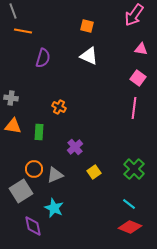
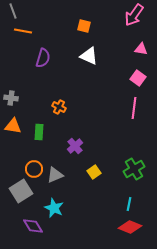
orange square: moved 3 px left
purple cross: moved 1 px up
green cross: rotated 15 degrees clockwise
cyan line: rotated 64 degrees clockwise
purple diamond: rotated 20 degrees counterclockwise
